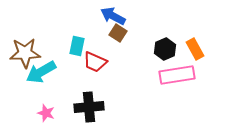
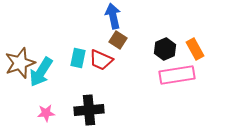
blue arrow: rotated 50 degrees clockwise
brown square: moved 7 px down
cyan rectangle: moved 1 px right, 12 px down
brown star: moved 5 px left, 10 px down; rotated 16 degrees counterclockwise
red trapezoid: moved 6 px right, 2 px up
cyan arrow: rotated 28 degrees counterclockwise
black cross: moved 3 px down
pink star: rotated 24 degrees counterclockwise
